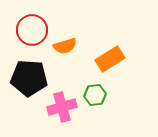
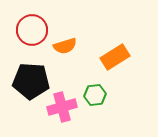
orange rectangle: moved 5 px right, 2 px up
black pentagon: moved 2 px right, 3 px down
